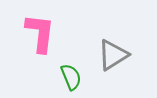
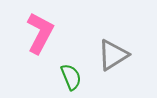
pink L-shape: rotated 21 degrees clockwise
